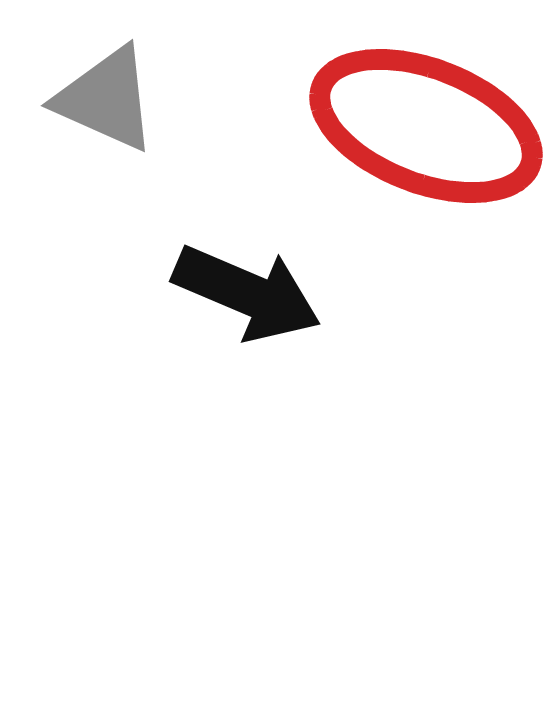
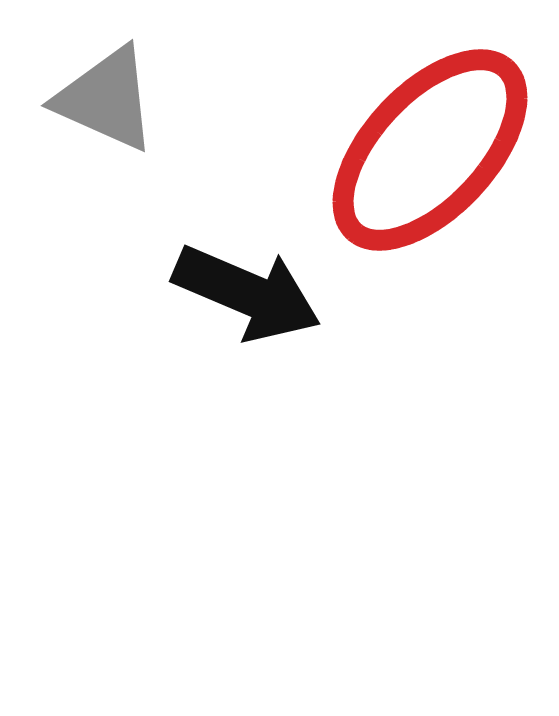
red ellipse: moved 4 px right, 24 px down; rotated 68 degrees counterclockwise
